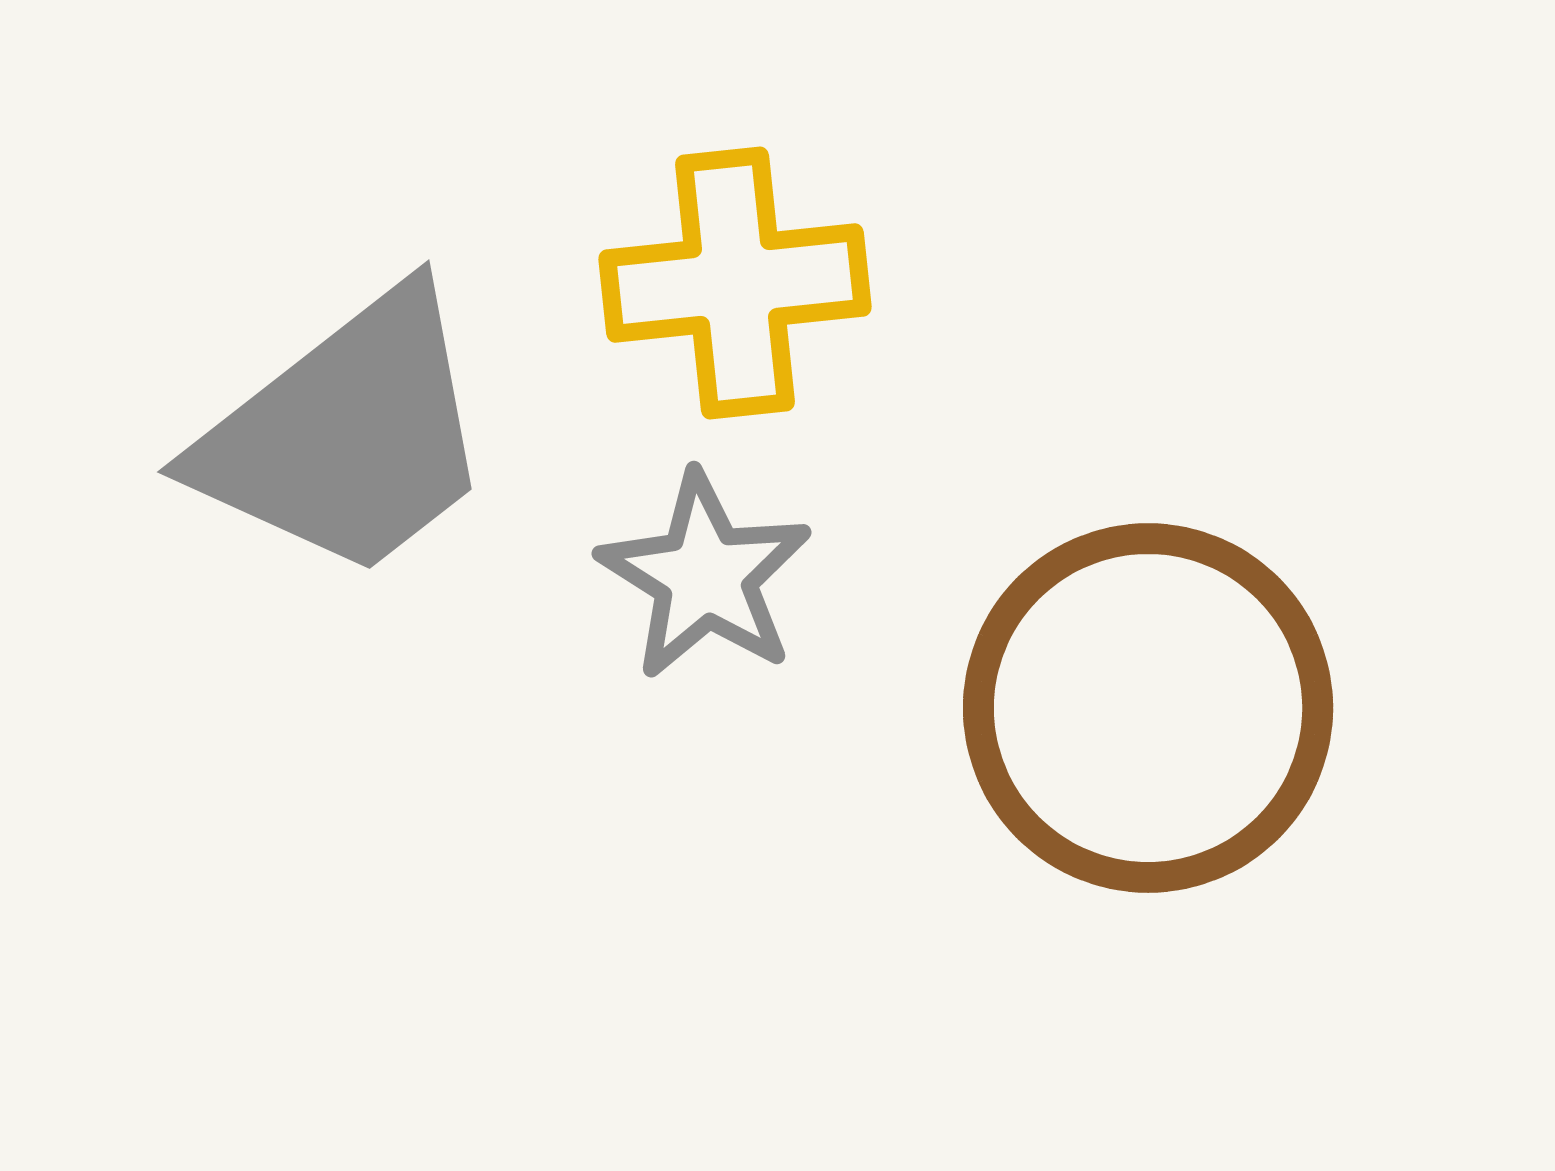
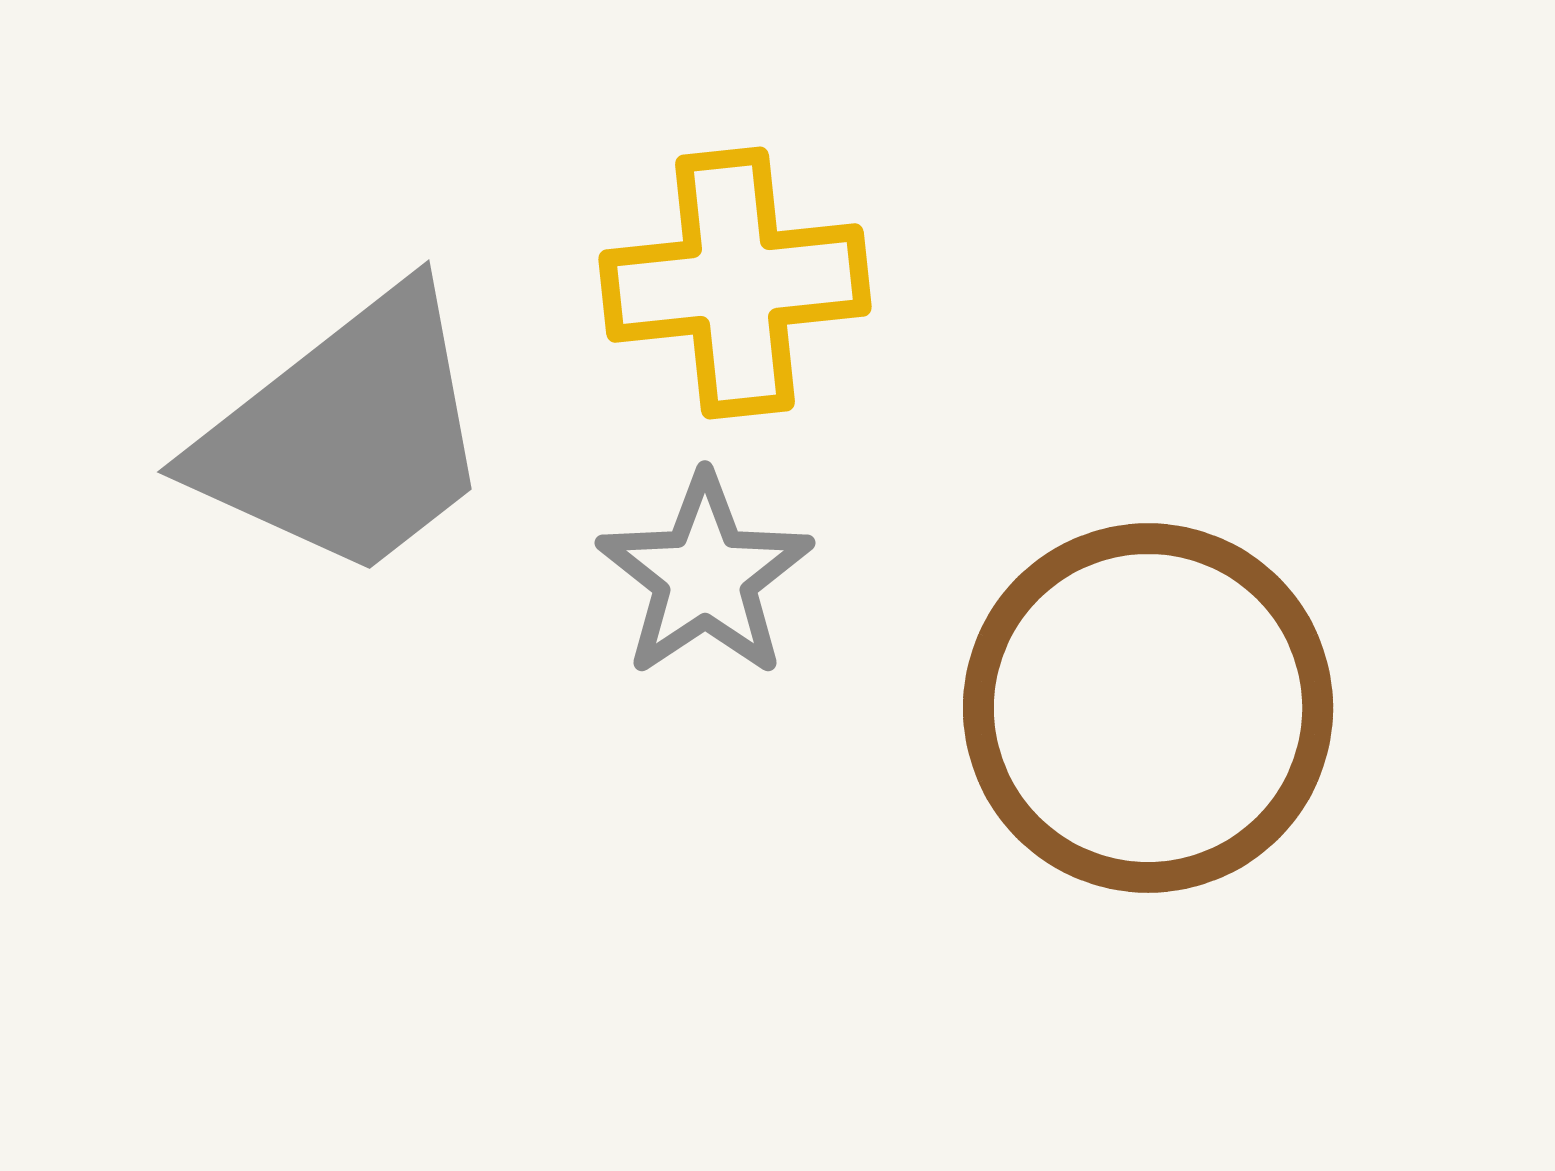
gray star: rotated 6 degrees clockwise
